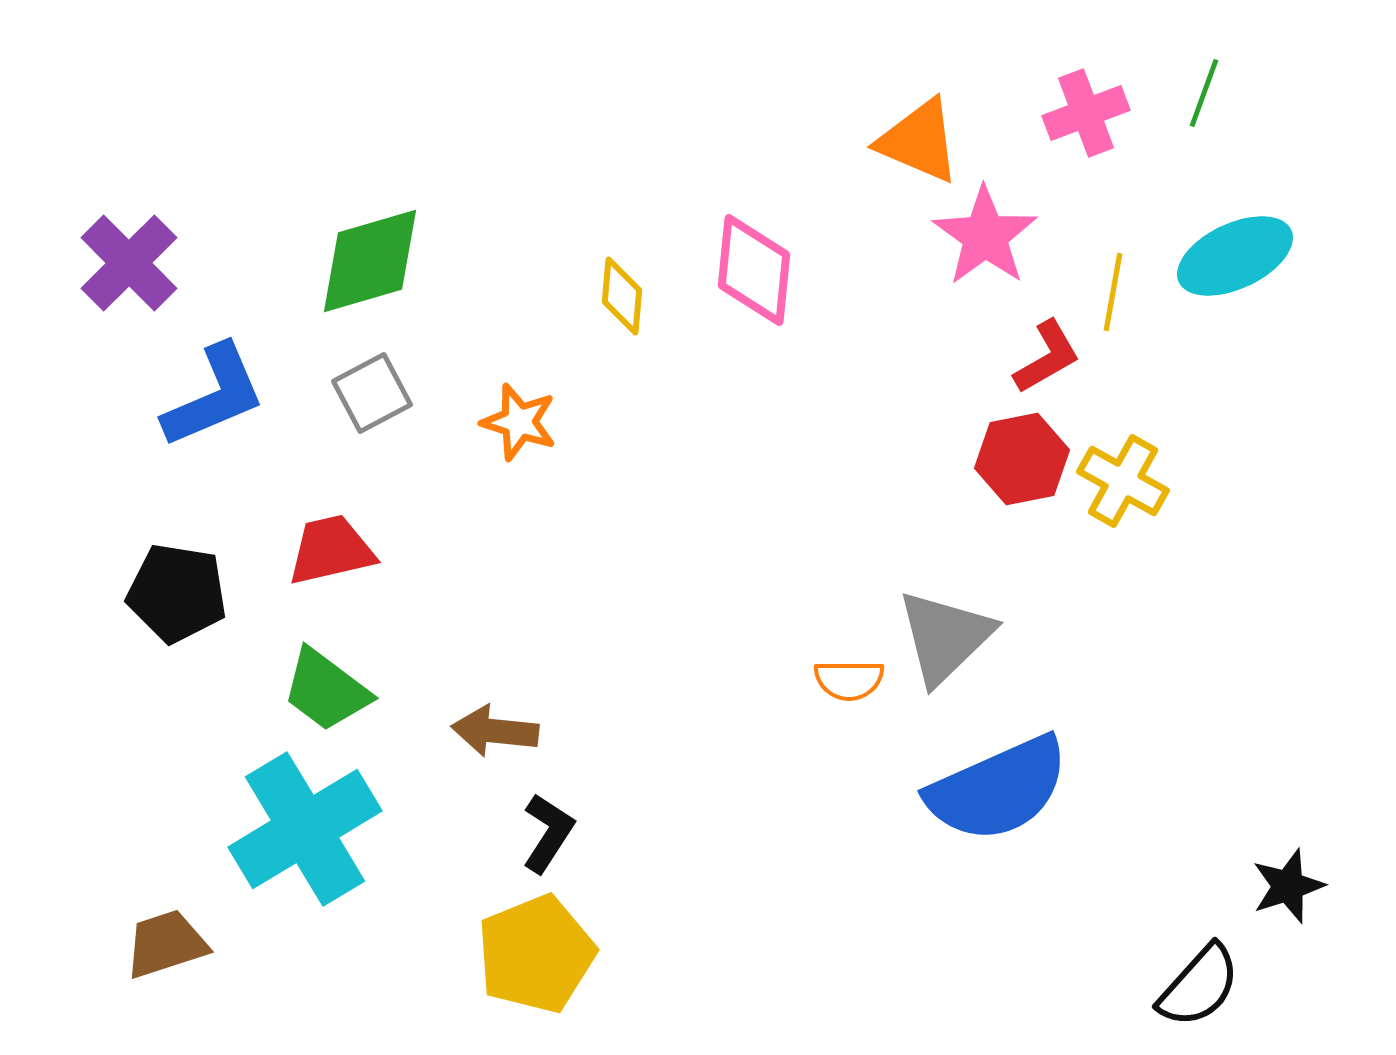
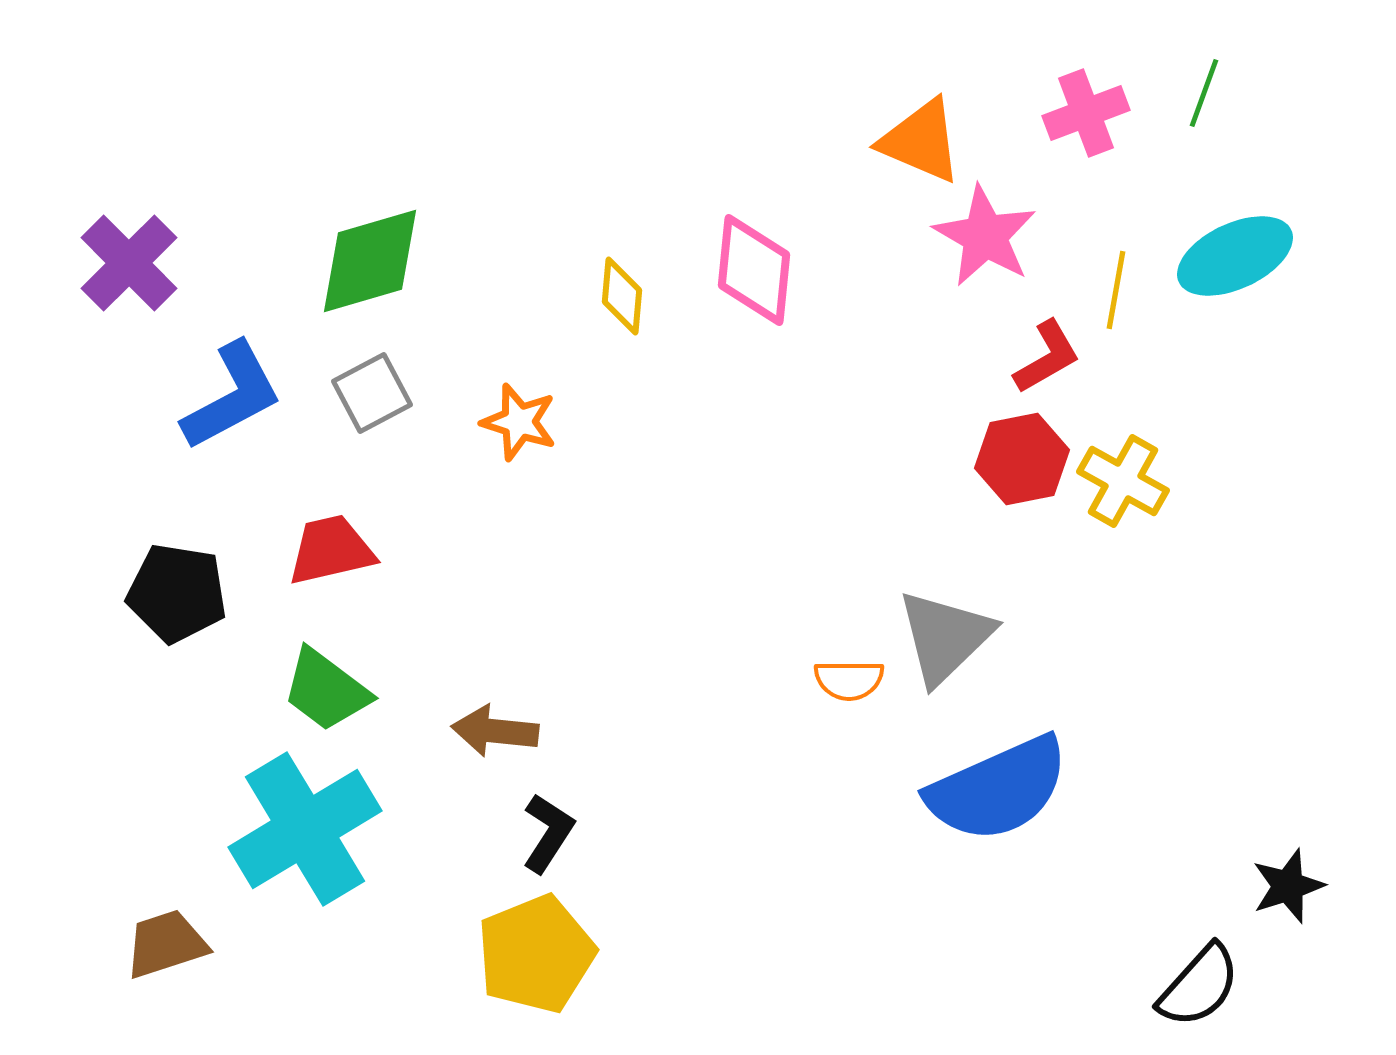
orange triangle: moved 2 px right
pink star: rotated 6 degrees counterclockwise
yellow line: moved 3 px right, 2 px up
blue L-shape: moved 18 px right; rotated 5 degrees counterclockwise
